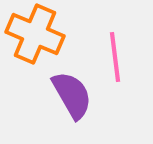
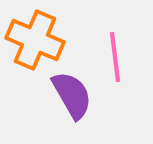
orange cross: moved 6 px down
